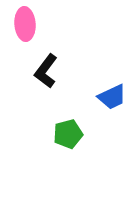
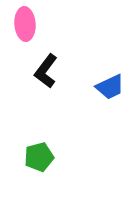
blue trapezoid: moved 2 px left, 10 px up
green pentagon: moved 29 px left, 23 px down
